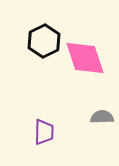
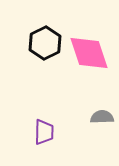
black hexagon: moved 1 px right, 2 px down
pink diamond: moved 4 px right, 5 px up
